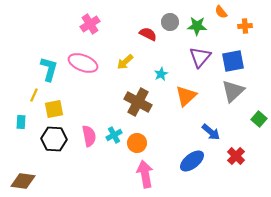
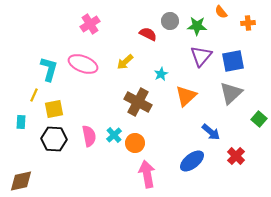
gray circle: moved 1 px up
orange cross: moved 3 px right, 3 px up
purple triangle: moved 1 px right, 1 px up
pink ellipse: moved 1 px down
gray triangle: moved 2 px left, 2 px down
cyan cross: rotated 14 degrees counterclockwise
orange circle: moved 2 px left
pink arrow: moved 2 px right
brown diamond: moved 2 px left; rotated 20 degrees counterclockwise
